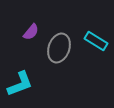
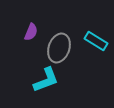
purple semicircle: rotated 18 degrees counterclockwise
cyan L-shape: moved 26 px right, 4 px up
